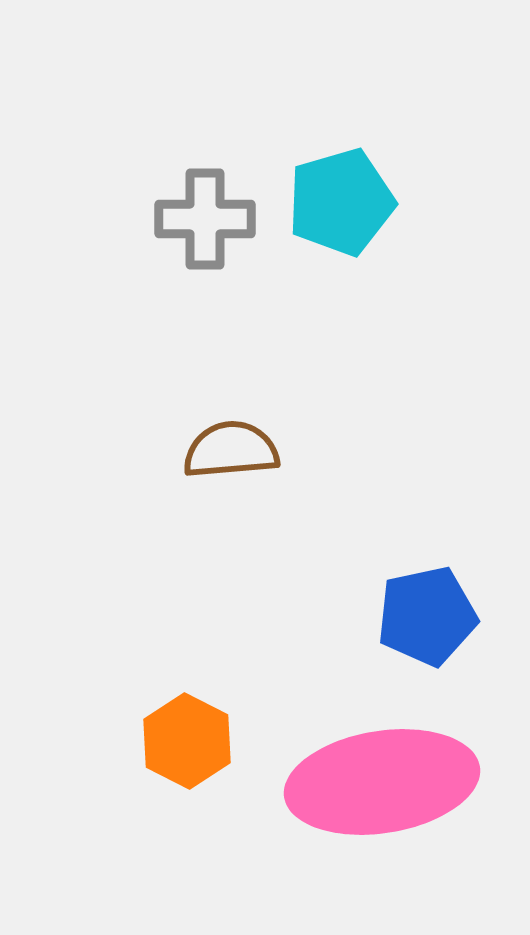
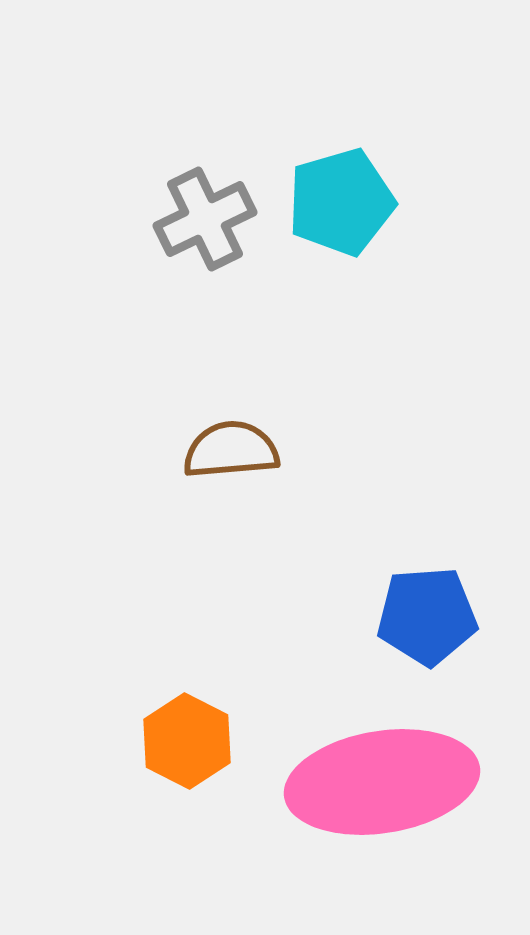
gray cross: rotated 26 degrees counterclockwise
blue pentagon: rotated 8 degrees clockwise
